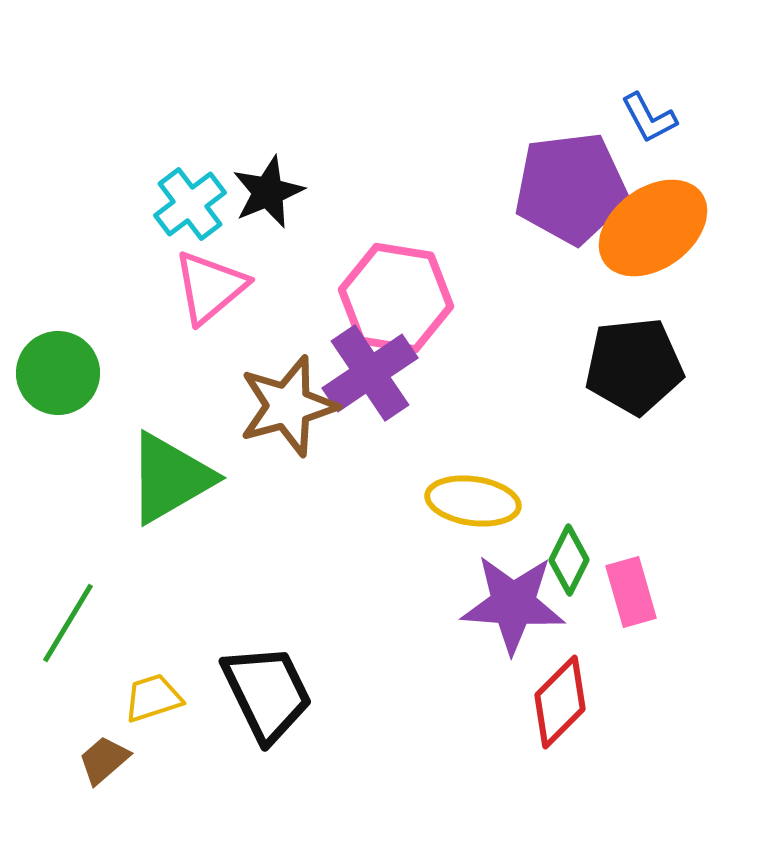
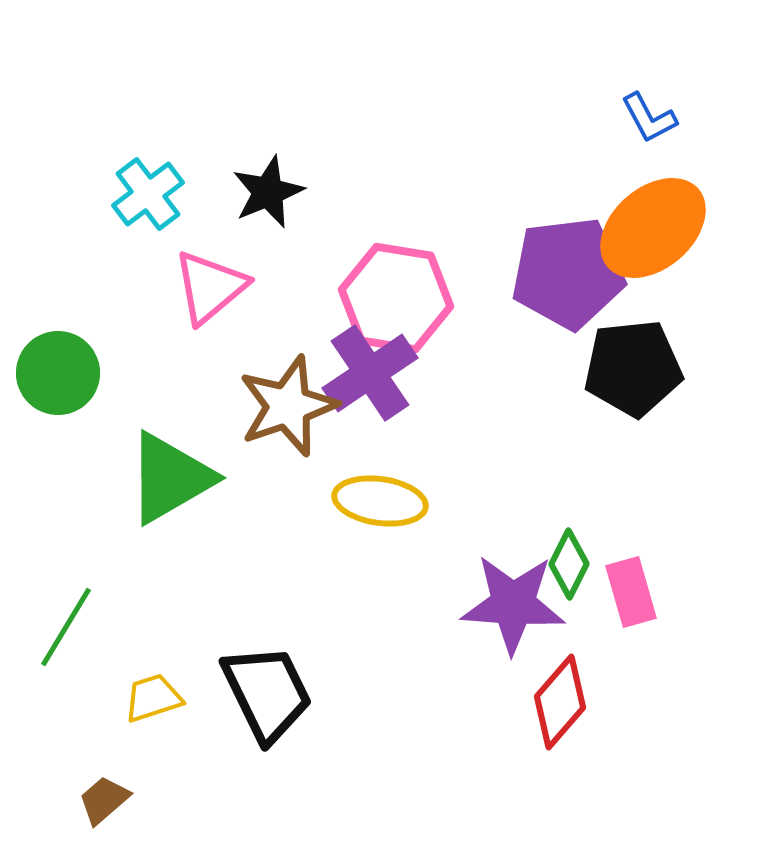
purple pentagon: moved 3 px left, 85 px down
cyan cross: moved 42 px left, 10 px up
orange ellipse: rotated 5 degrees counterclockwise
black pentagon: moved 1 px left, 2 px down
brown star: rotated 4 degrees counterclockwise
yellow ellipse: moved 93 px left
green diamond: moved 4 px down
green line: moved 2 px left, 4 px down
red diamond: rotated 4 degrees counterclockwise
brown trapezoid: moved 40 px down
